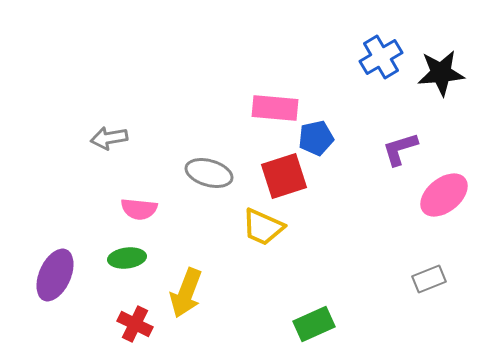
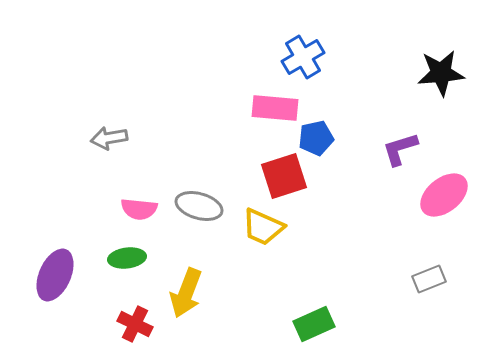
blue cross: moved 78 px left
gray ellipse: moved 10 px left, 33 px down
